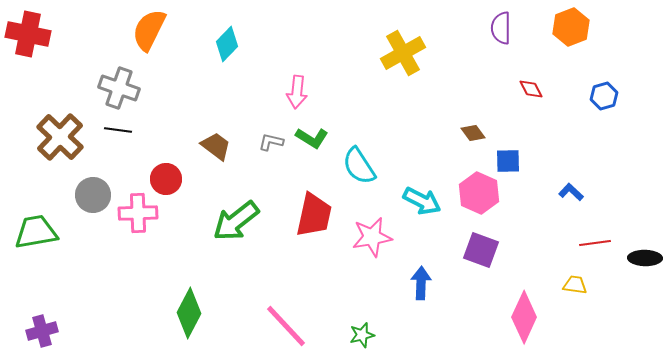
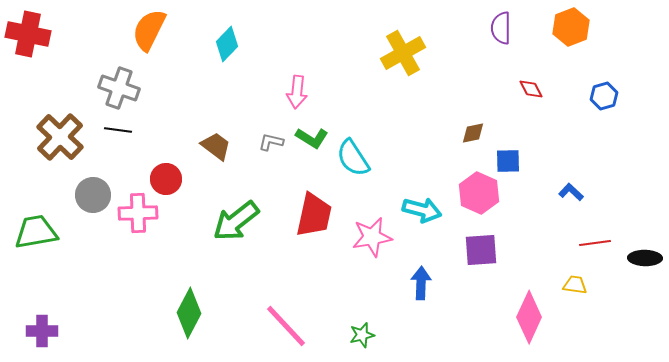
brown diamond: rotated 65 degrees counterclockwise
cyan semicircle: moved 6 px left, 8 px up
cyan arrow: moved 9 px down; rotated 12 degrees counterclockwise
purple square: rotated 24 degrees counterclockwise
pink diamond: moved 5 px right
purple cross: rotated 16 degrees clockwise
